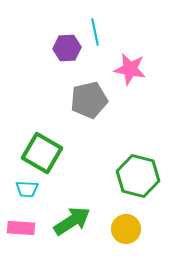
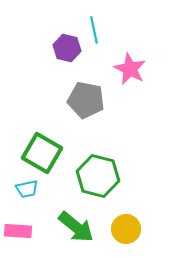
cyan line: moved 1 px left, 2 px up
purple hexagon: rotated 16 degrees clockwise
pink star: rotated 16 degrees clockwise
gray pentagon: moved 3 px left; rotated 24 degrees clockwise
green hexagon: moved 40 px left
cyan trapezoid: rotated 15 degrees counterclockwise
green arrow: moved 4 px right, 6 px down; rotated 72 degrees clockwise
pink rectangle: moved 3 px left, 3 px down
